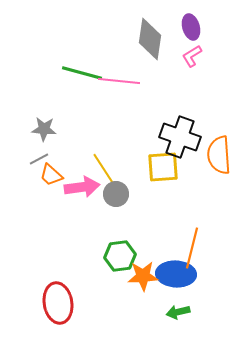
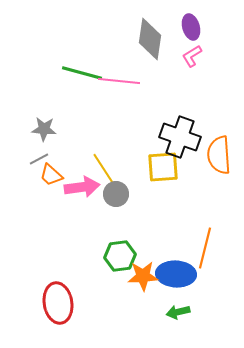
orange line: moved 13 px right
